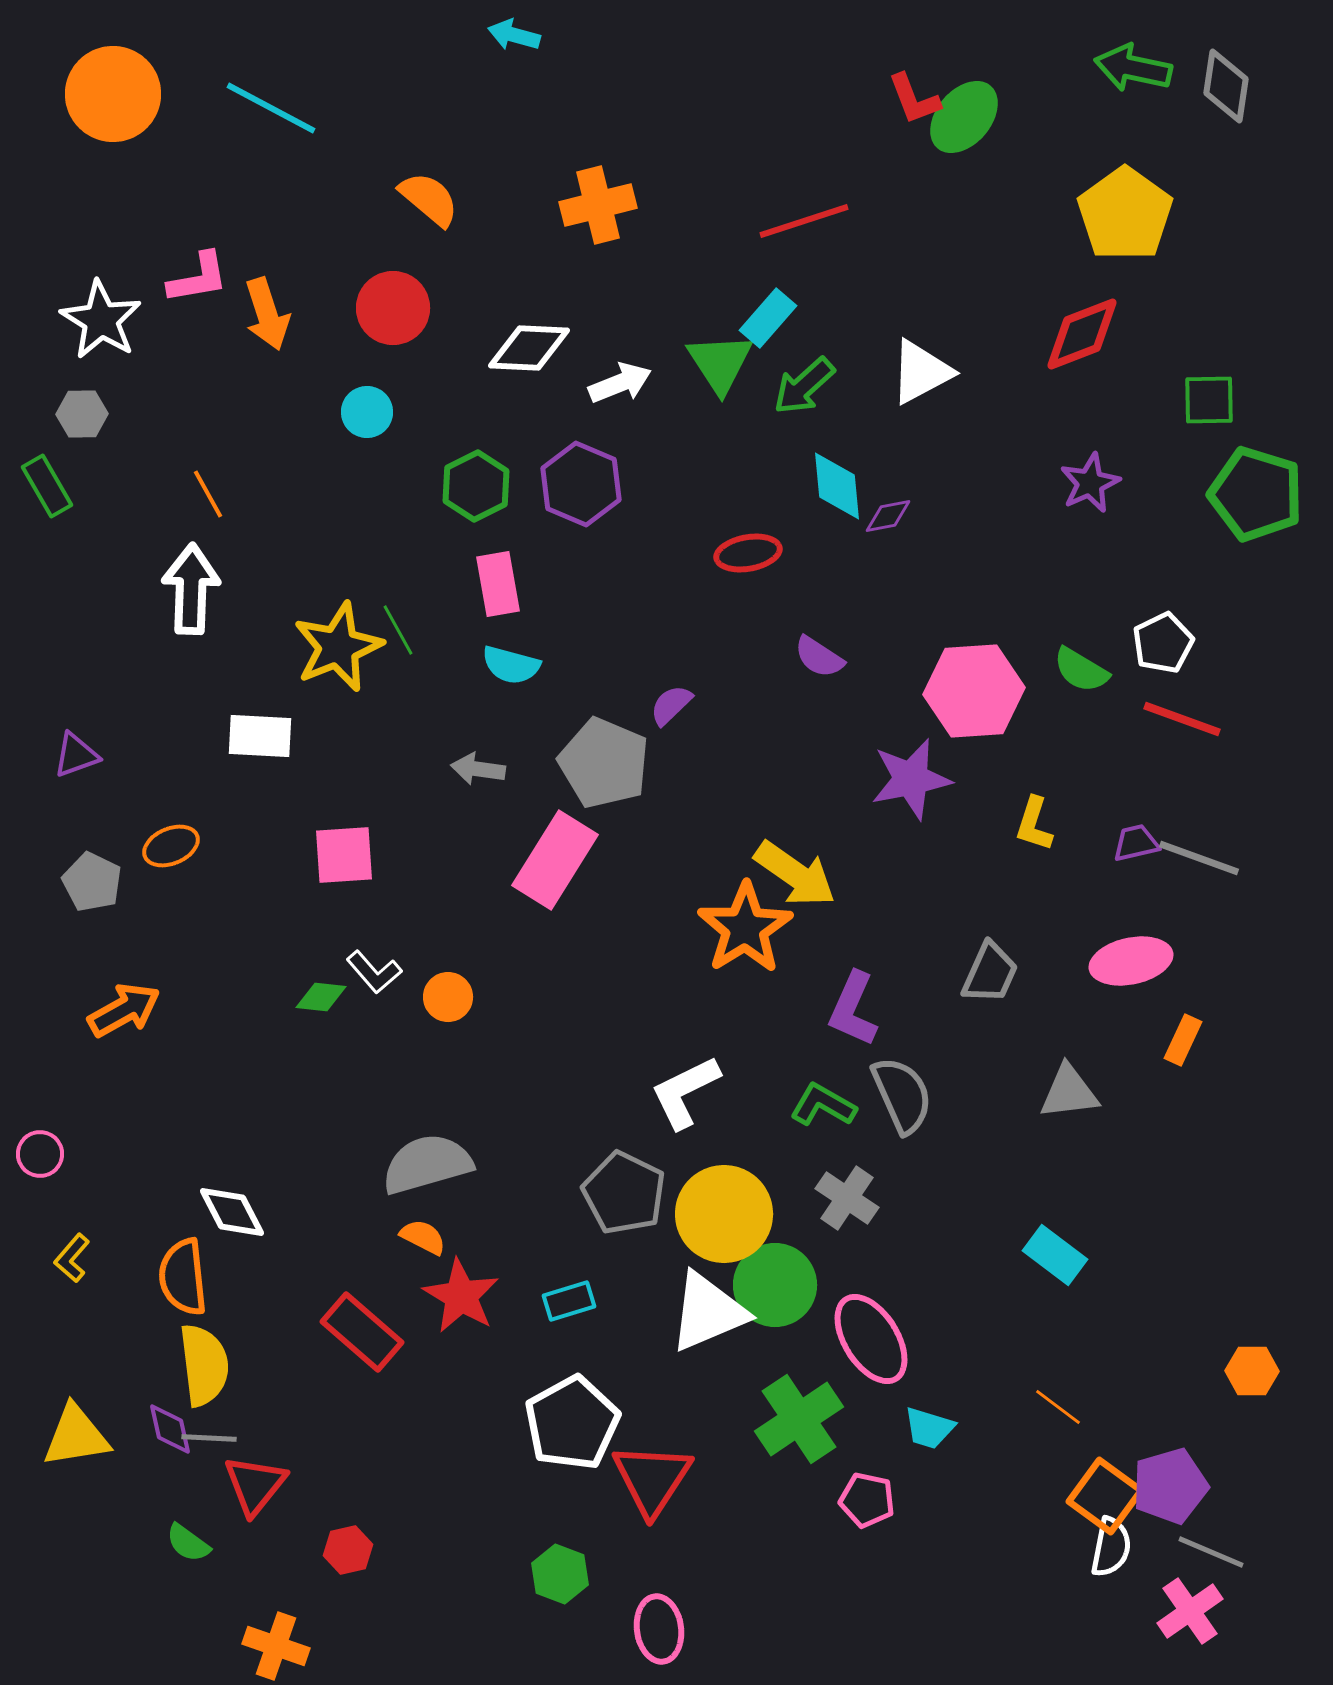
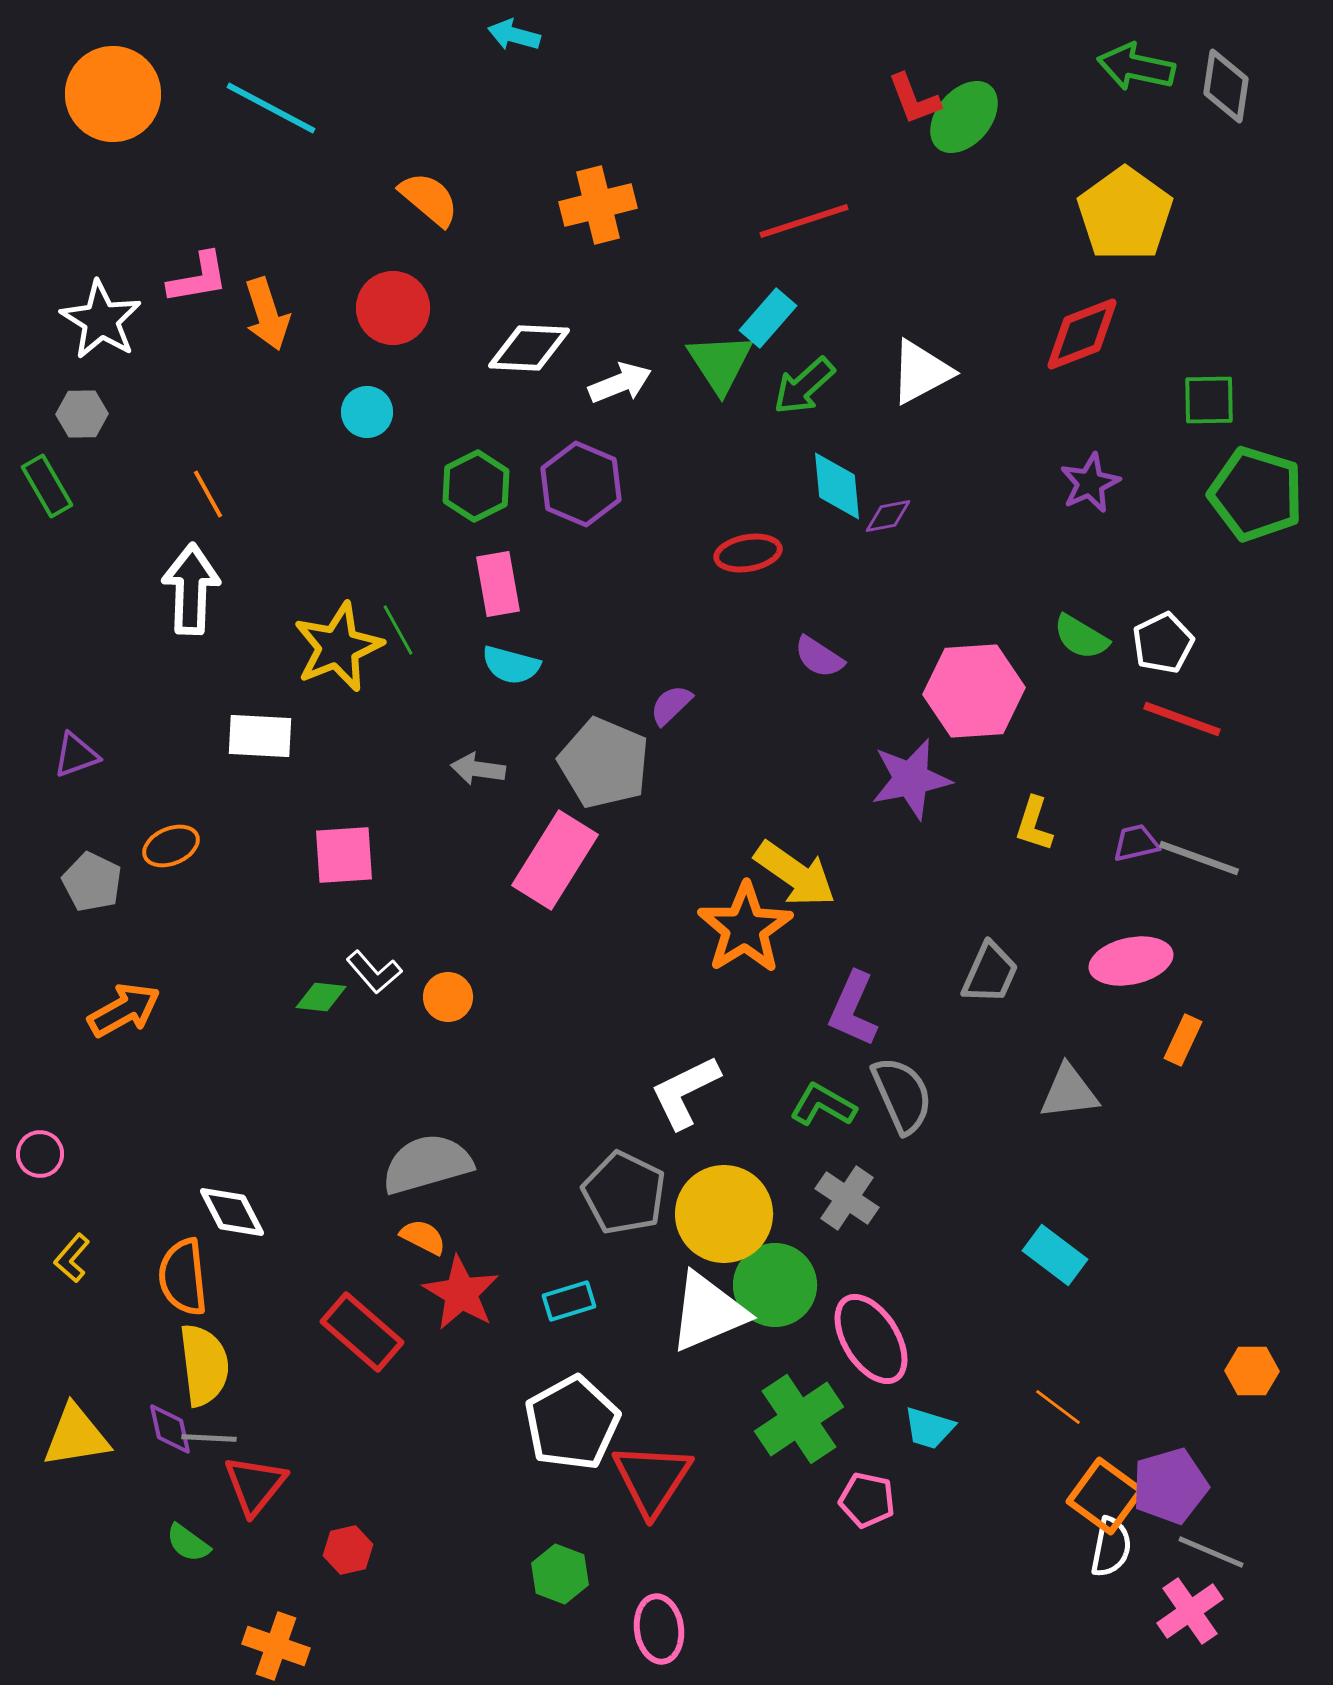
green arrow at (1133, 68): moved 3 px right, 1 px up
green semicircle at (1081, 670): moved 33 px up
red star at (461, 1296): moved 3 px up
